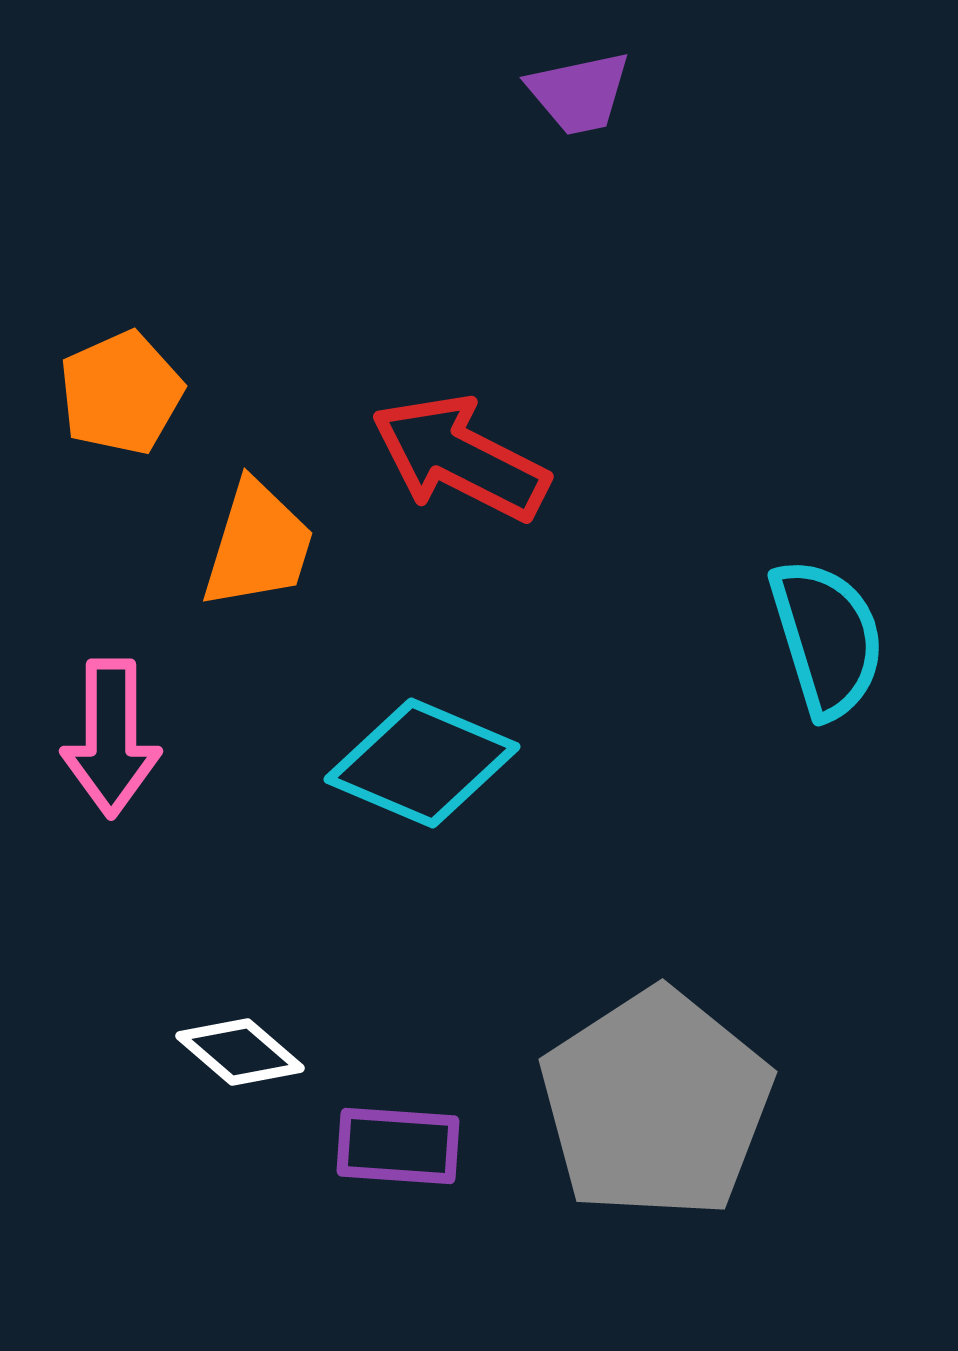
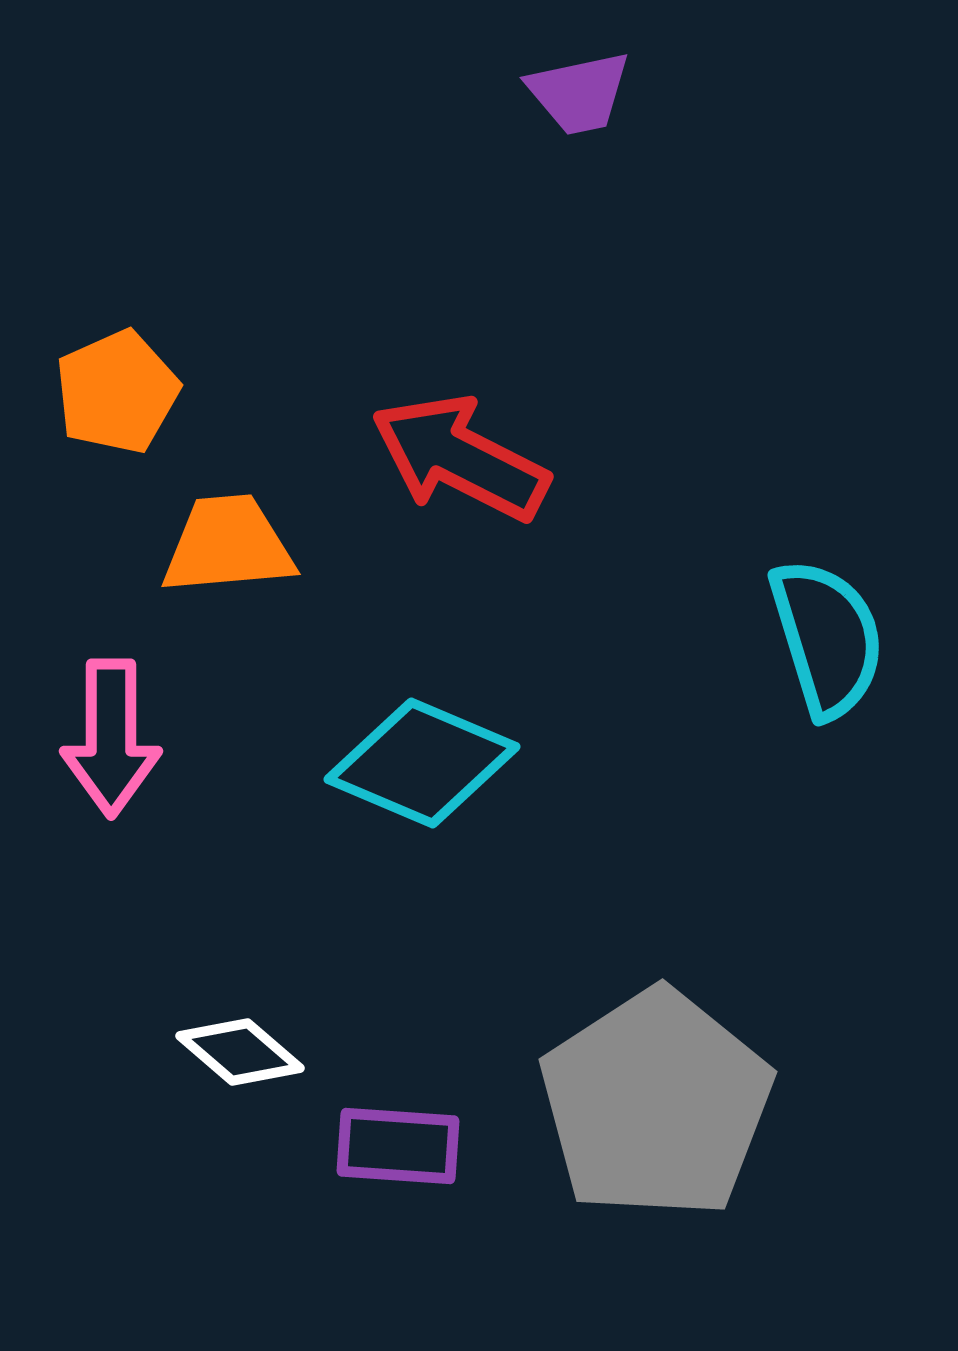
orange pentagon: moved 4 px left, 1 px up
orange trapezoid: moved 30 px left; rotated 112 degrees counterclockwise
